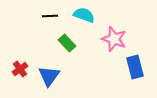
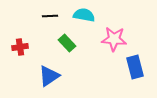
cyan semicircle: rotated 10 degrees counterclockwise
pink star: rotated 15 degrees counterclockwise
red cross: moved 22 px up; rotated 28 degrees clockwise
blue triangle: rotated 20 degrees clockwise
